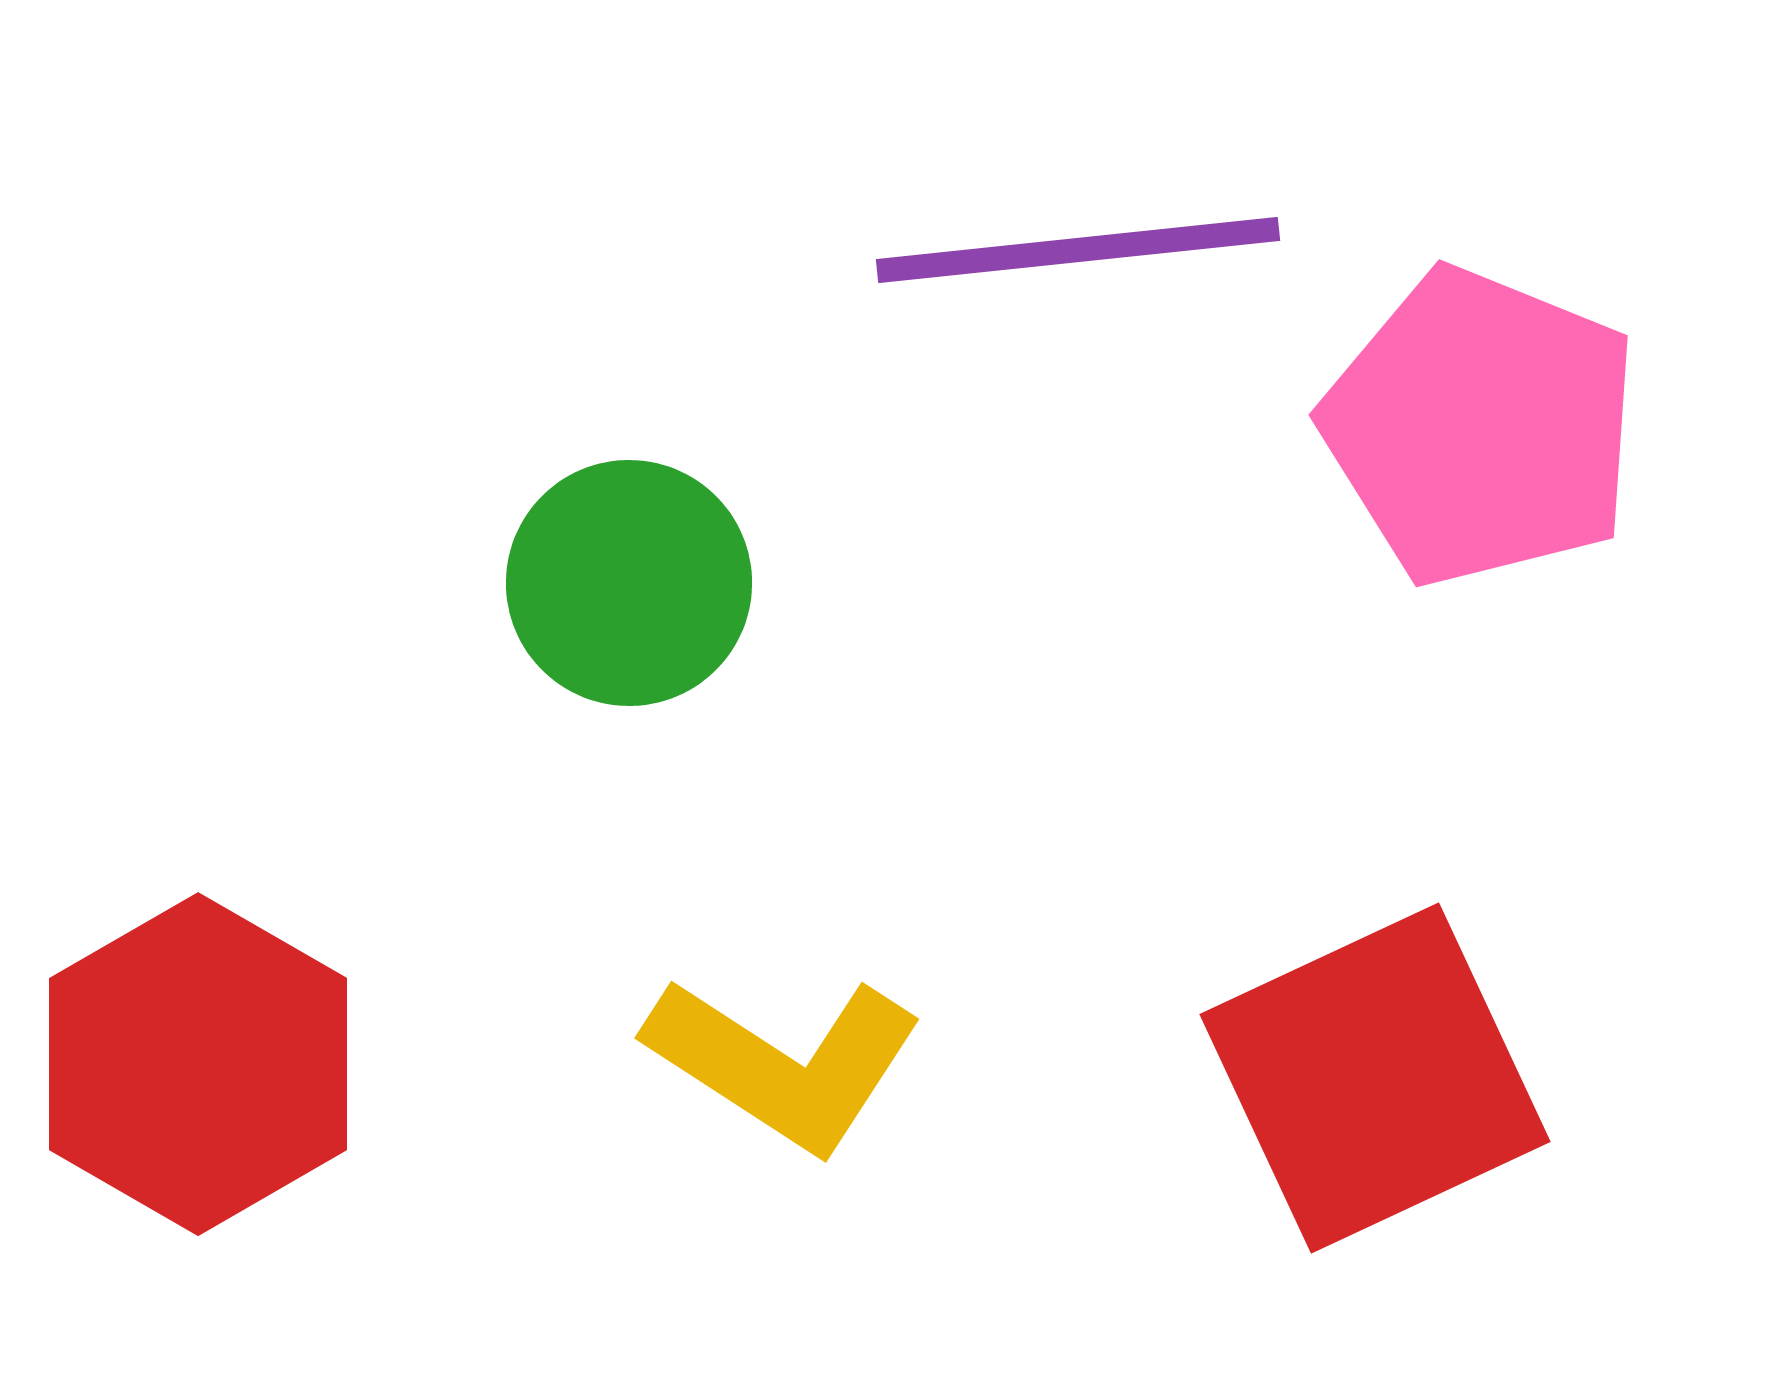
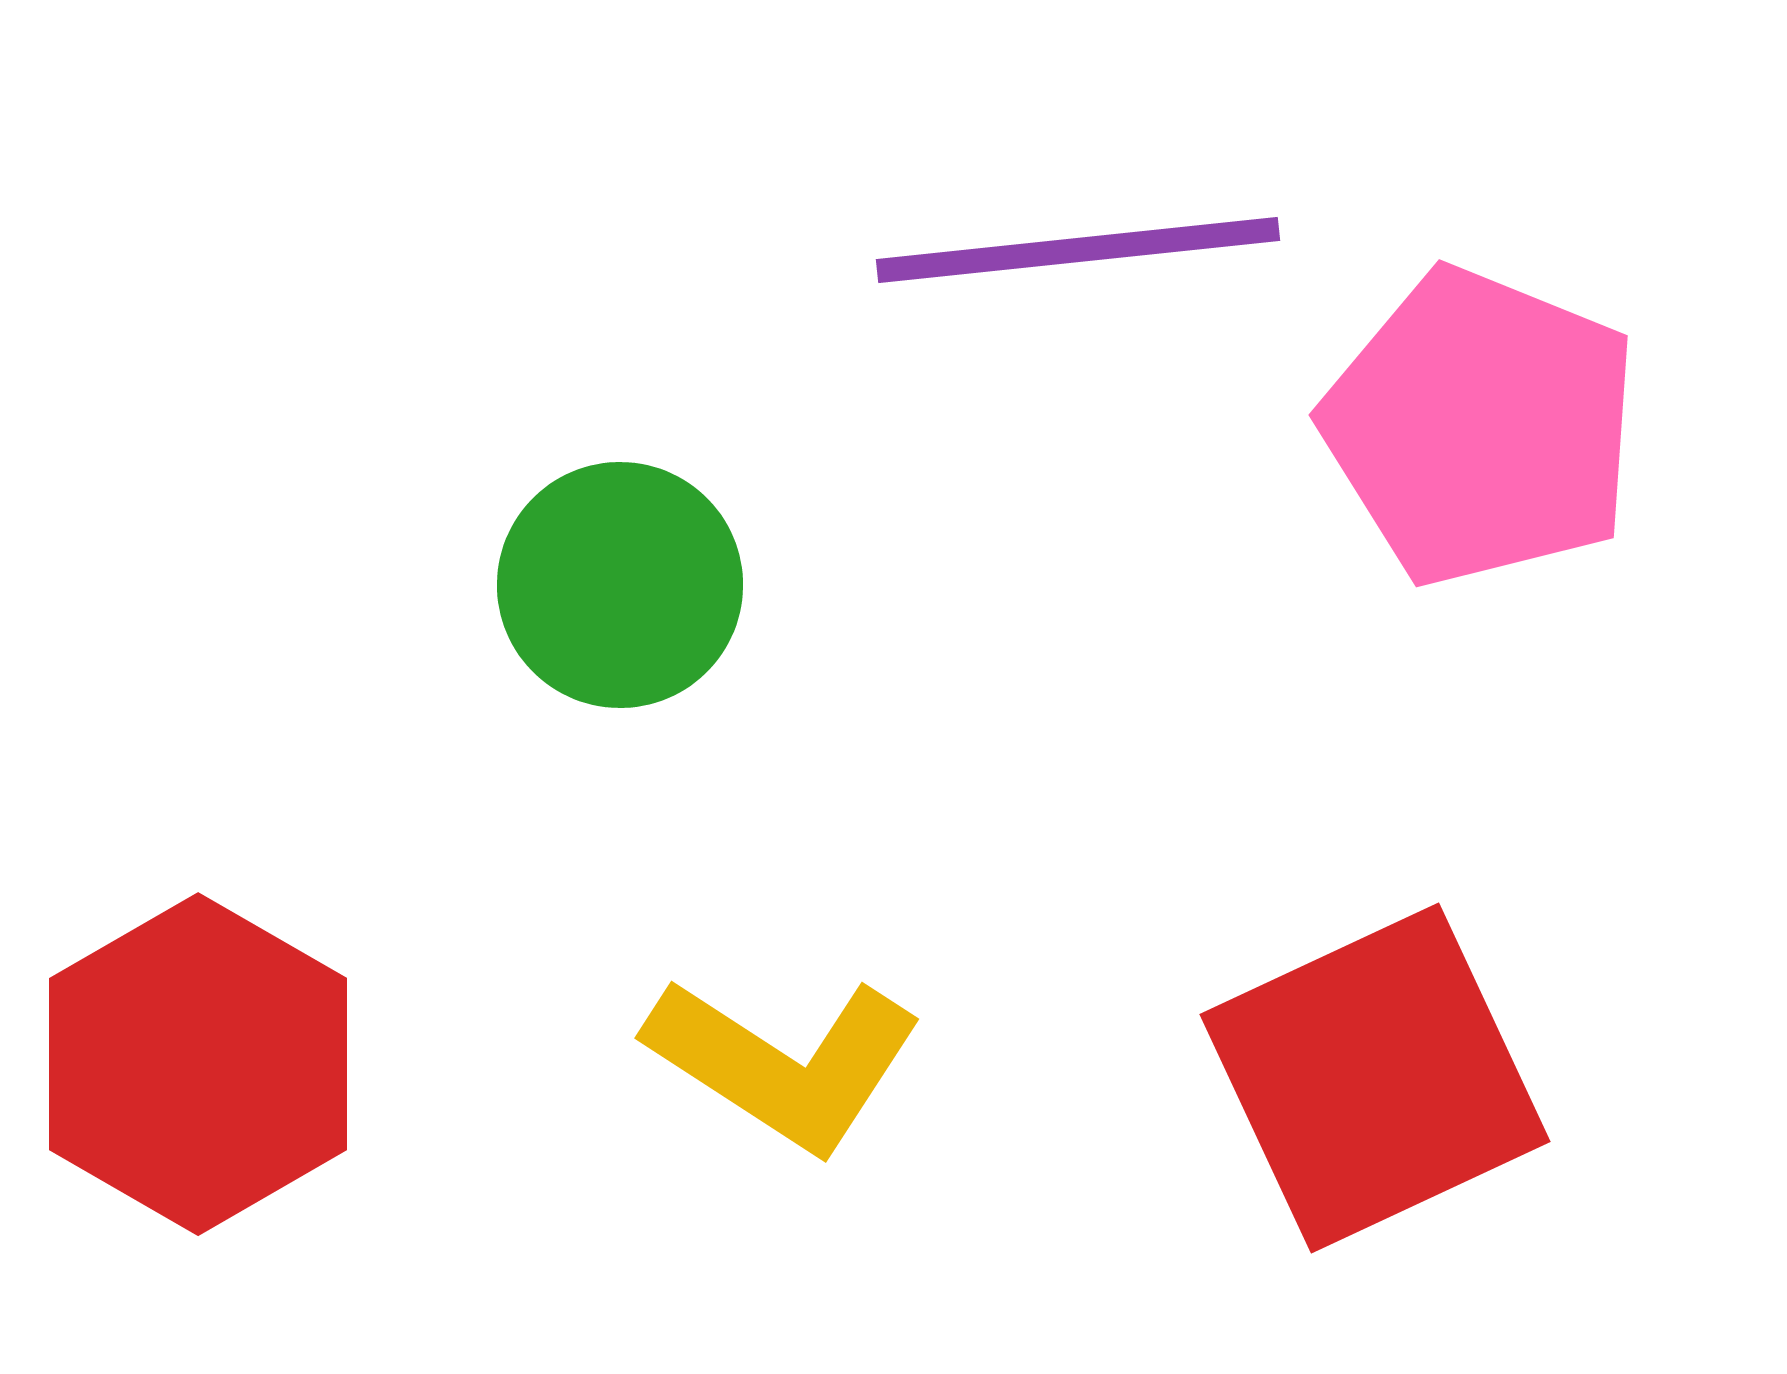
green circle: moved 9 px left, 2 px down
